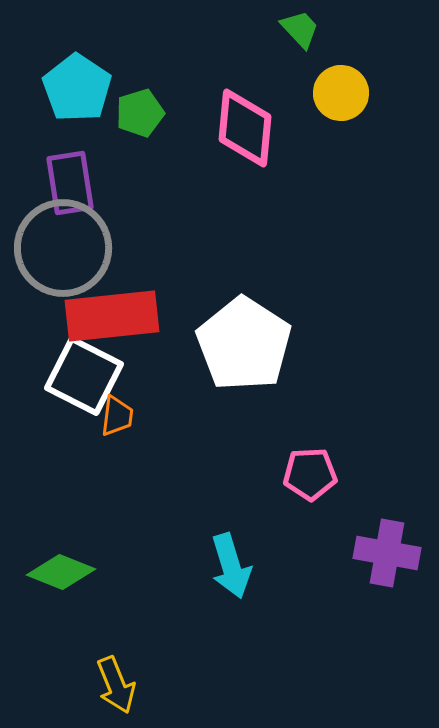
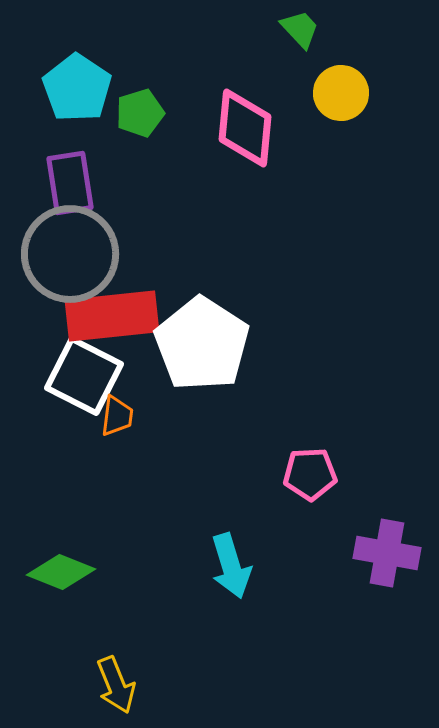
gray circle: moved 7 px right, 6 px down
white pentagon: moved 42 px left
